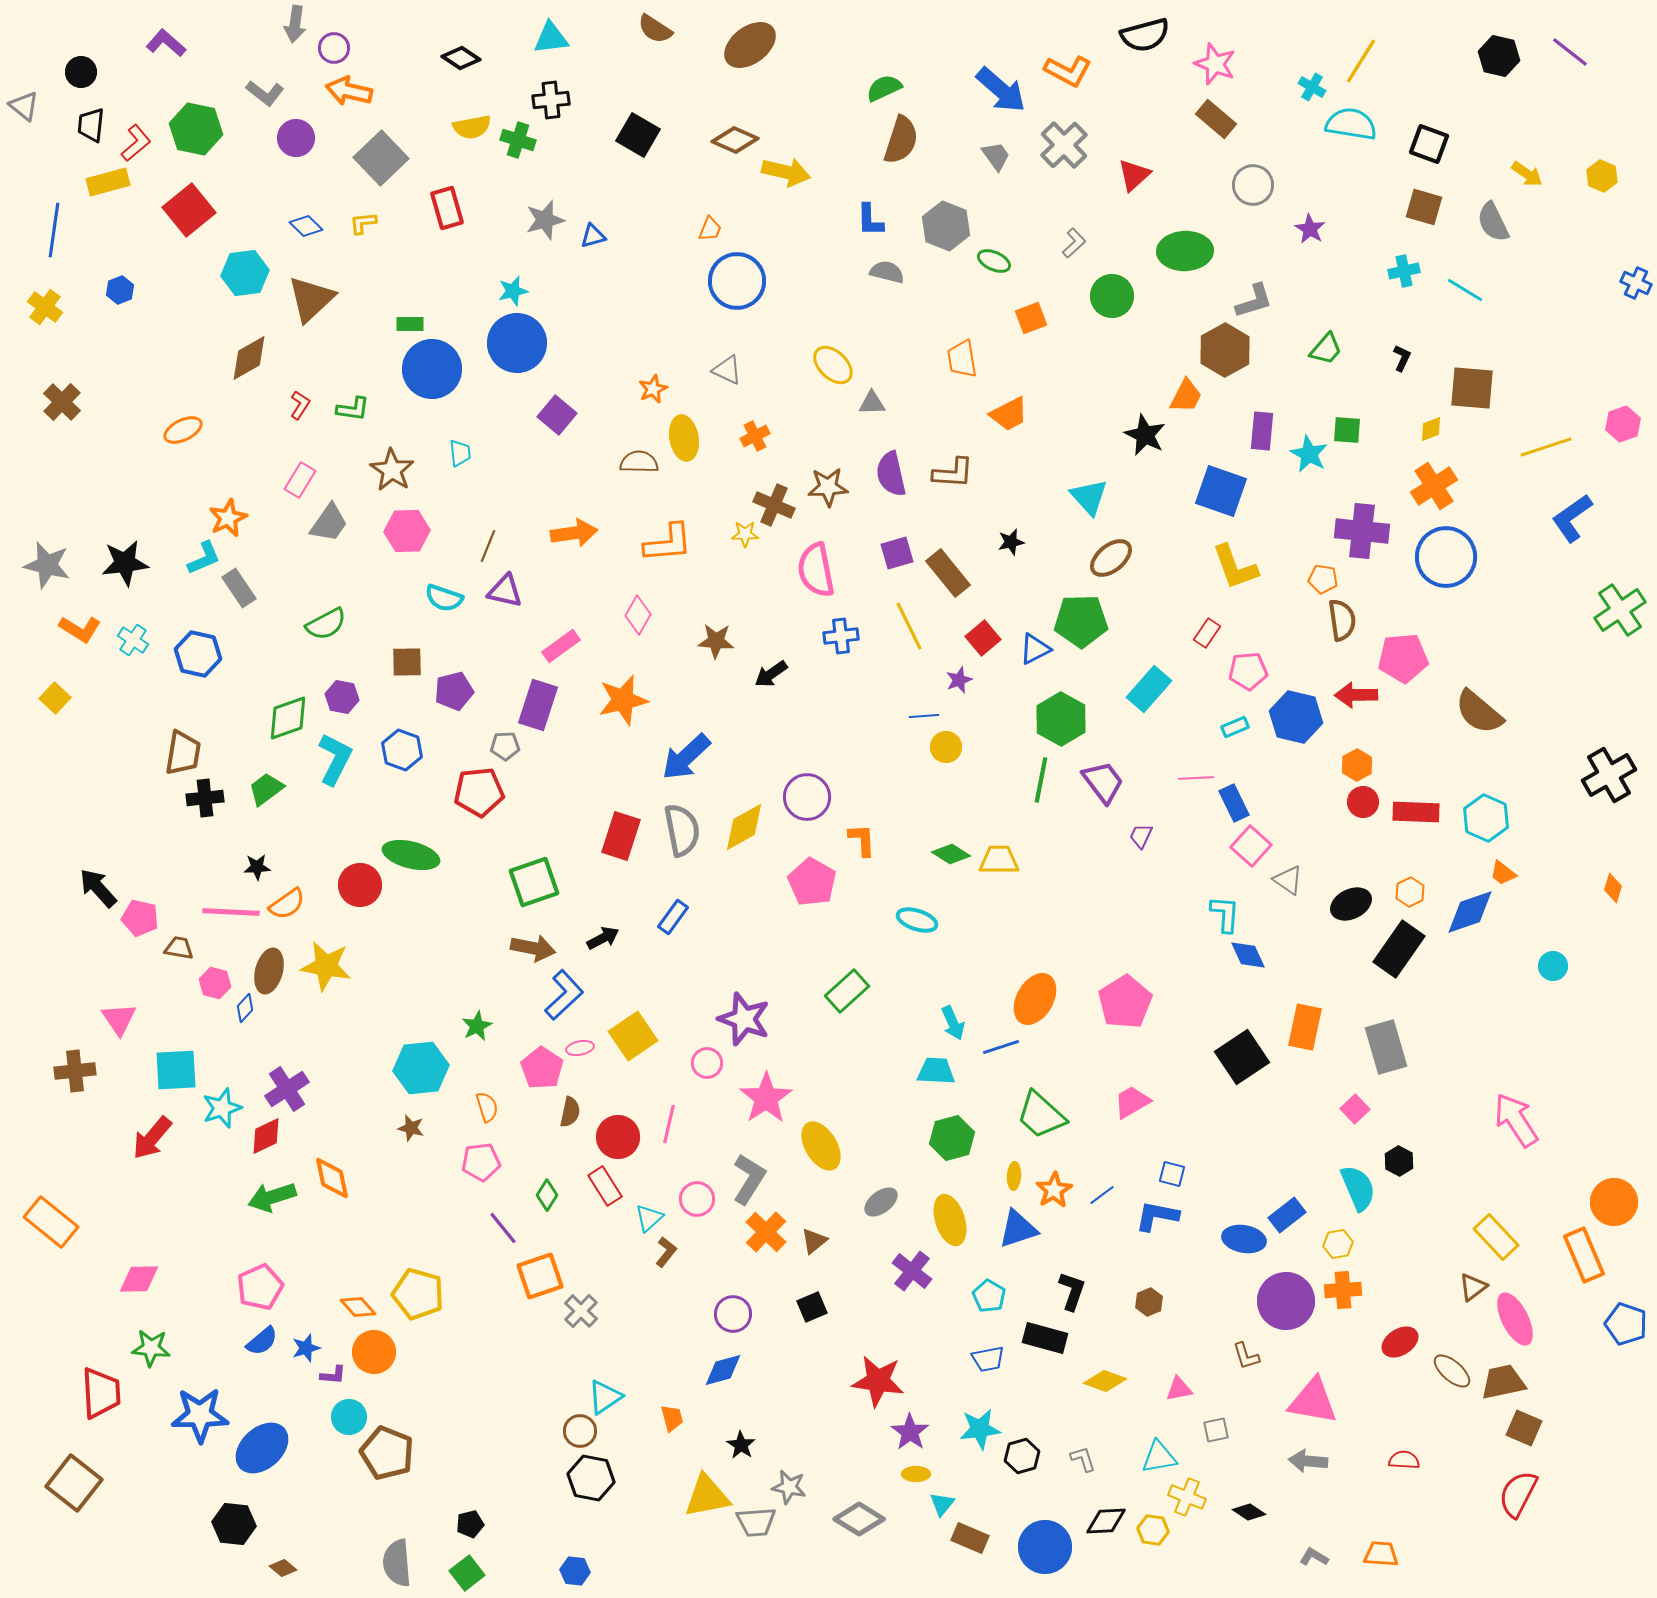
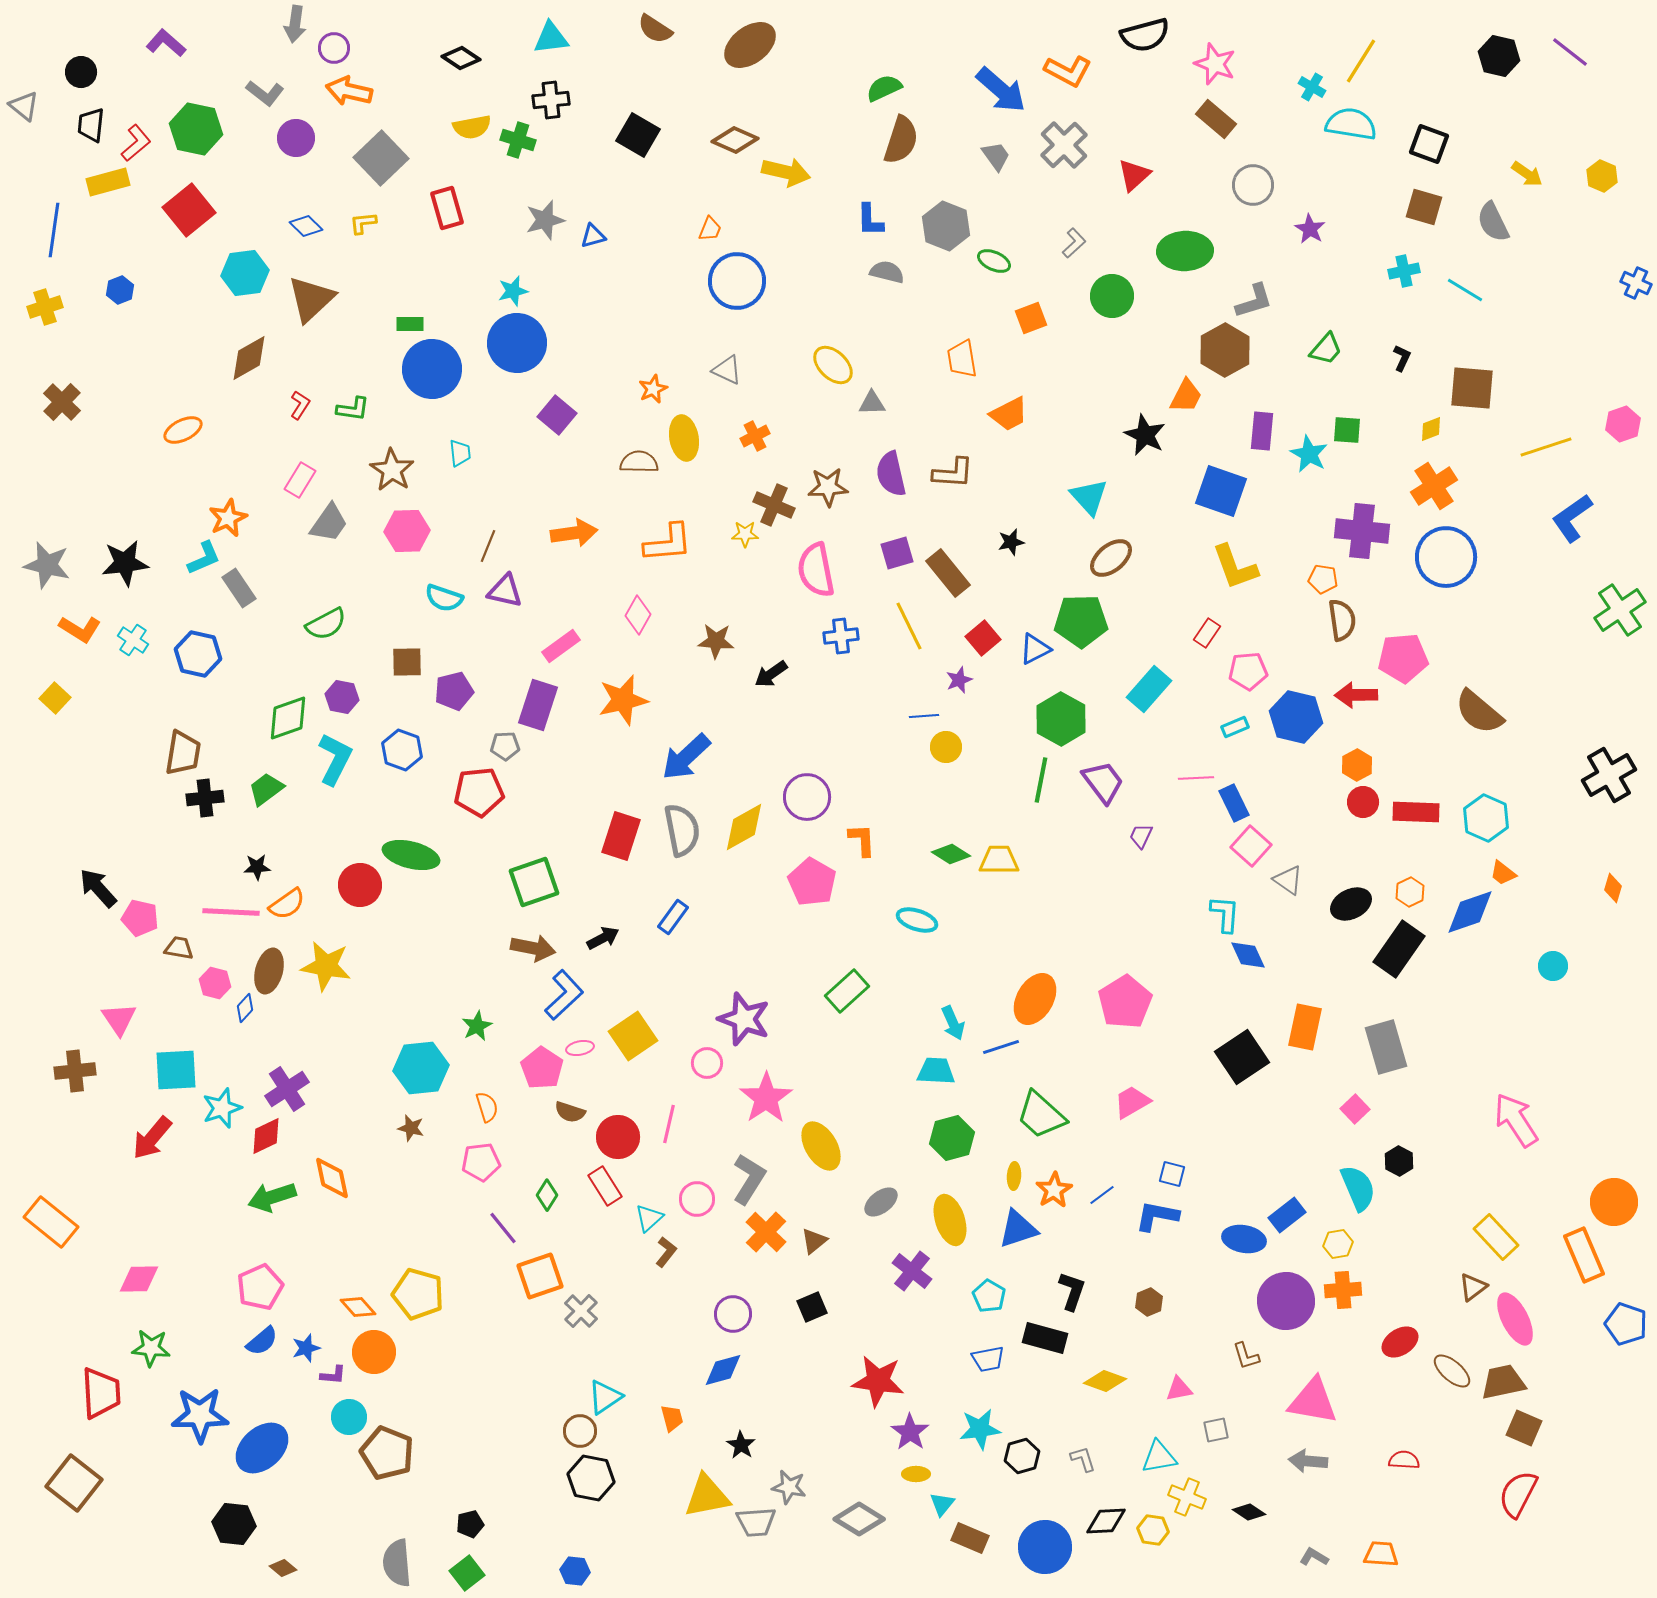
yellow cross at (45, 307): rotated 36 degrees clockwise
brown semicircle at (570, 1112): rotated 96 degrees clockwise
